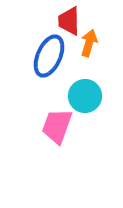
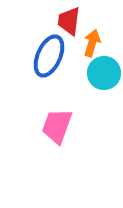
red trapezoid: rotated 8 degrees clockwise
orange arrow: moved 3 px right
cyan circle: moved 19 px right, 23 px up
